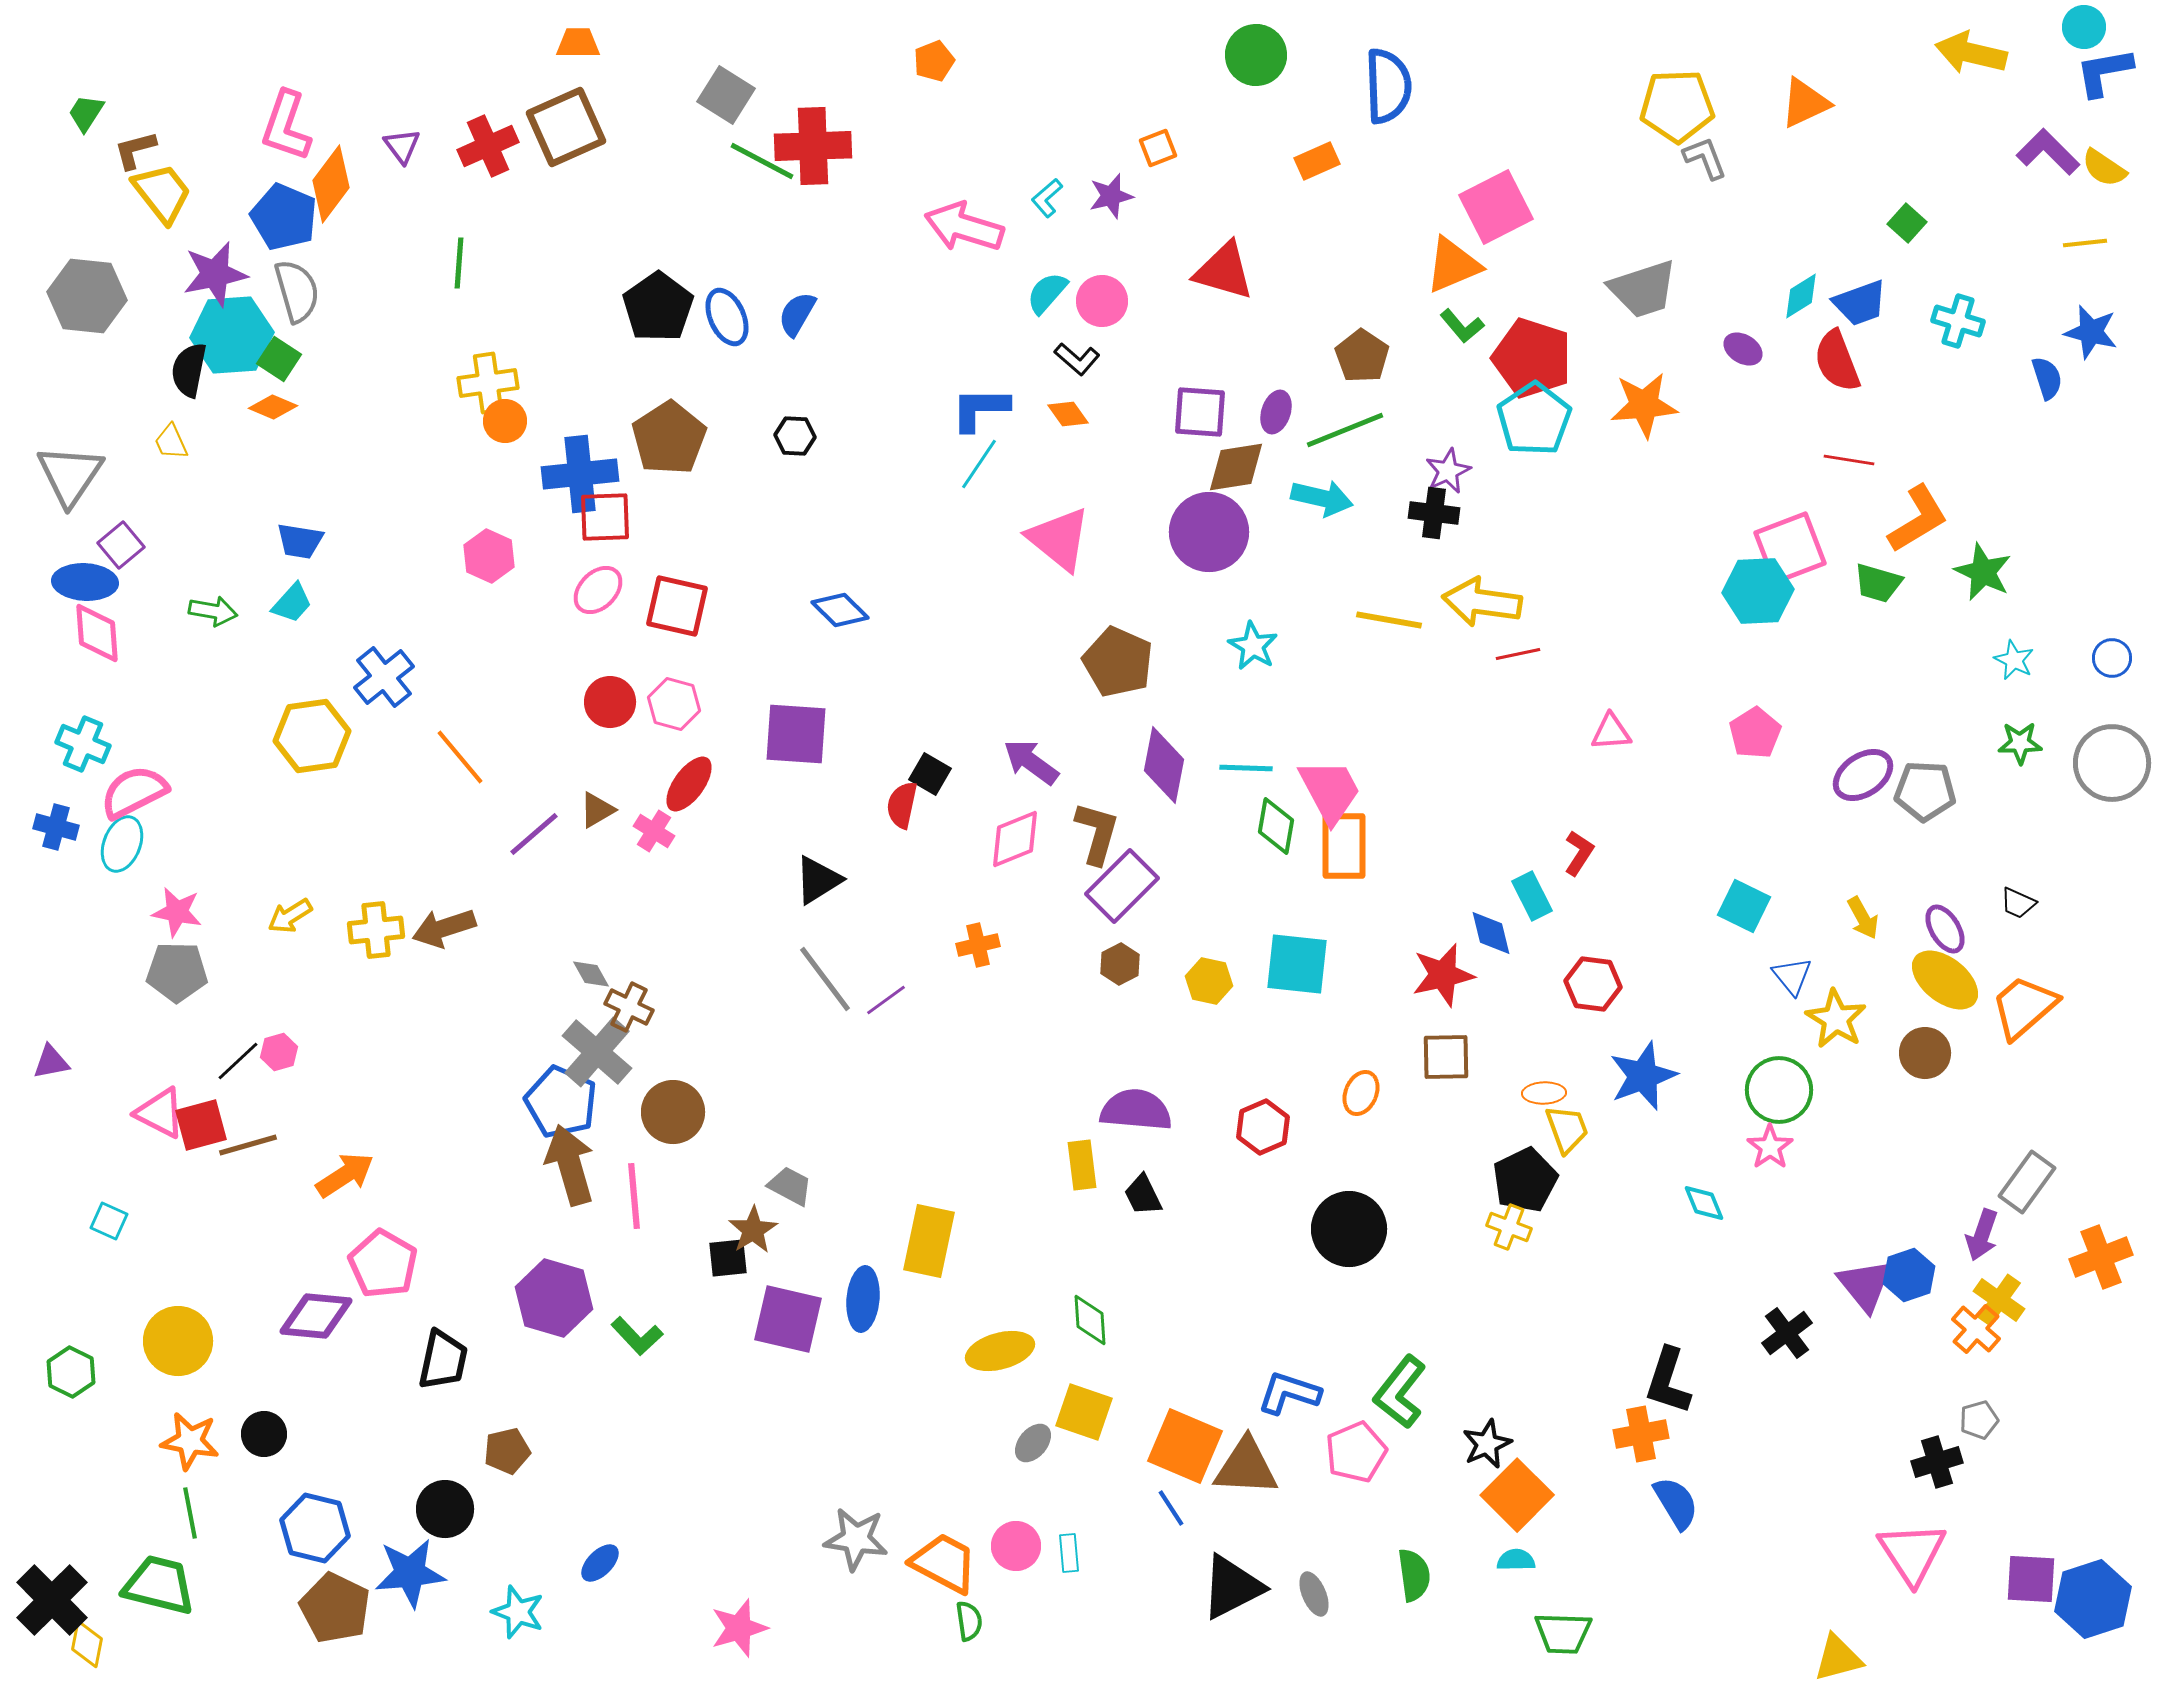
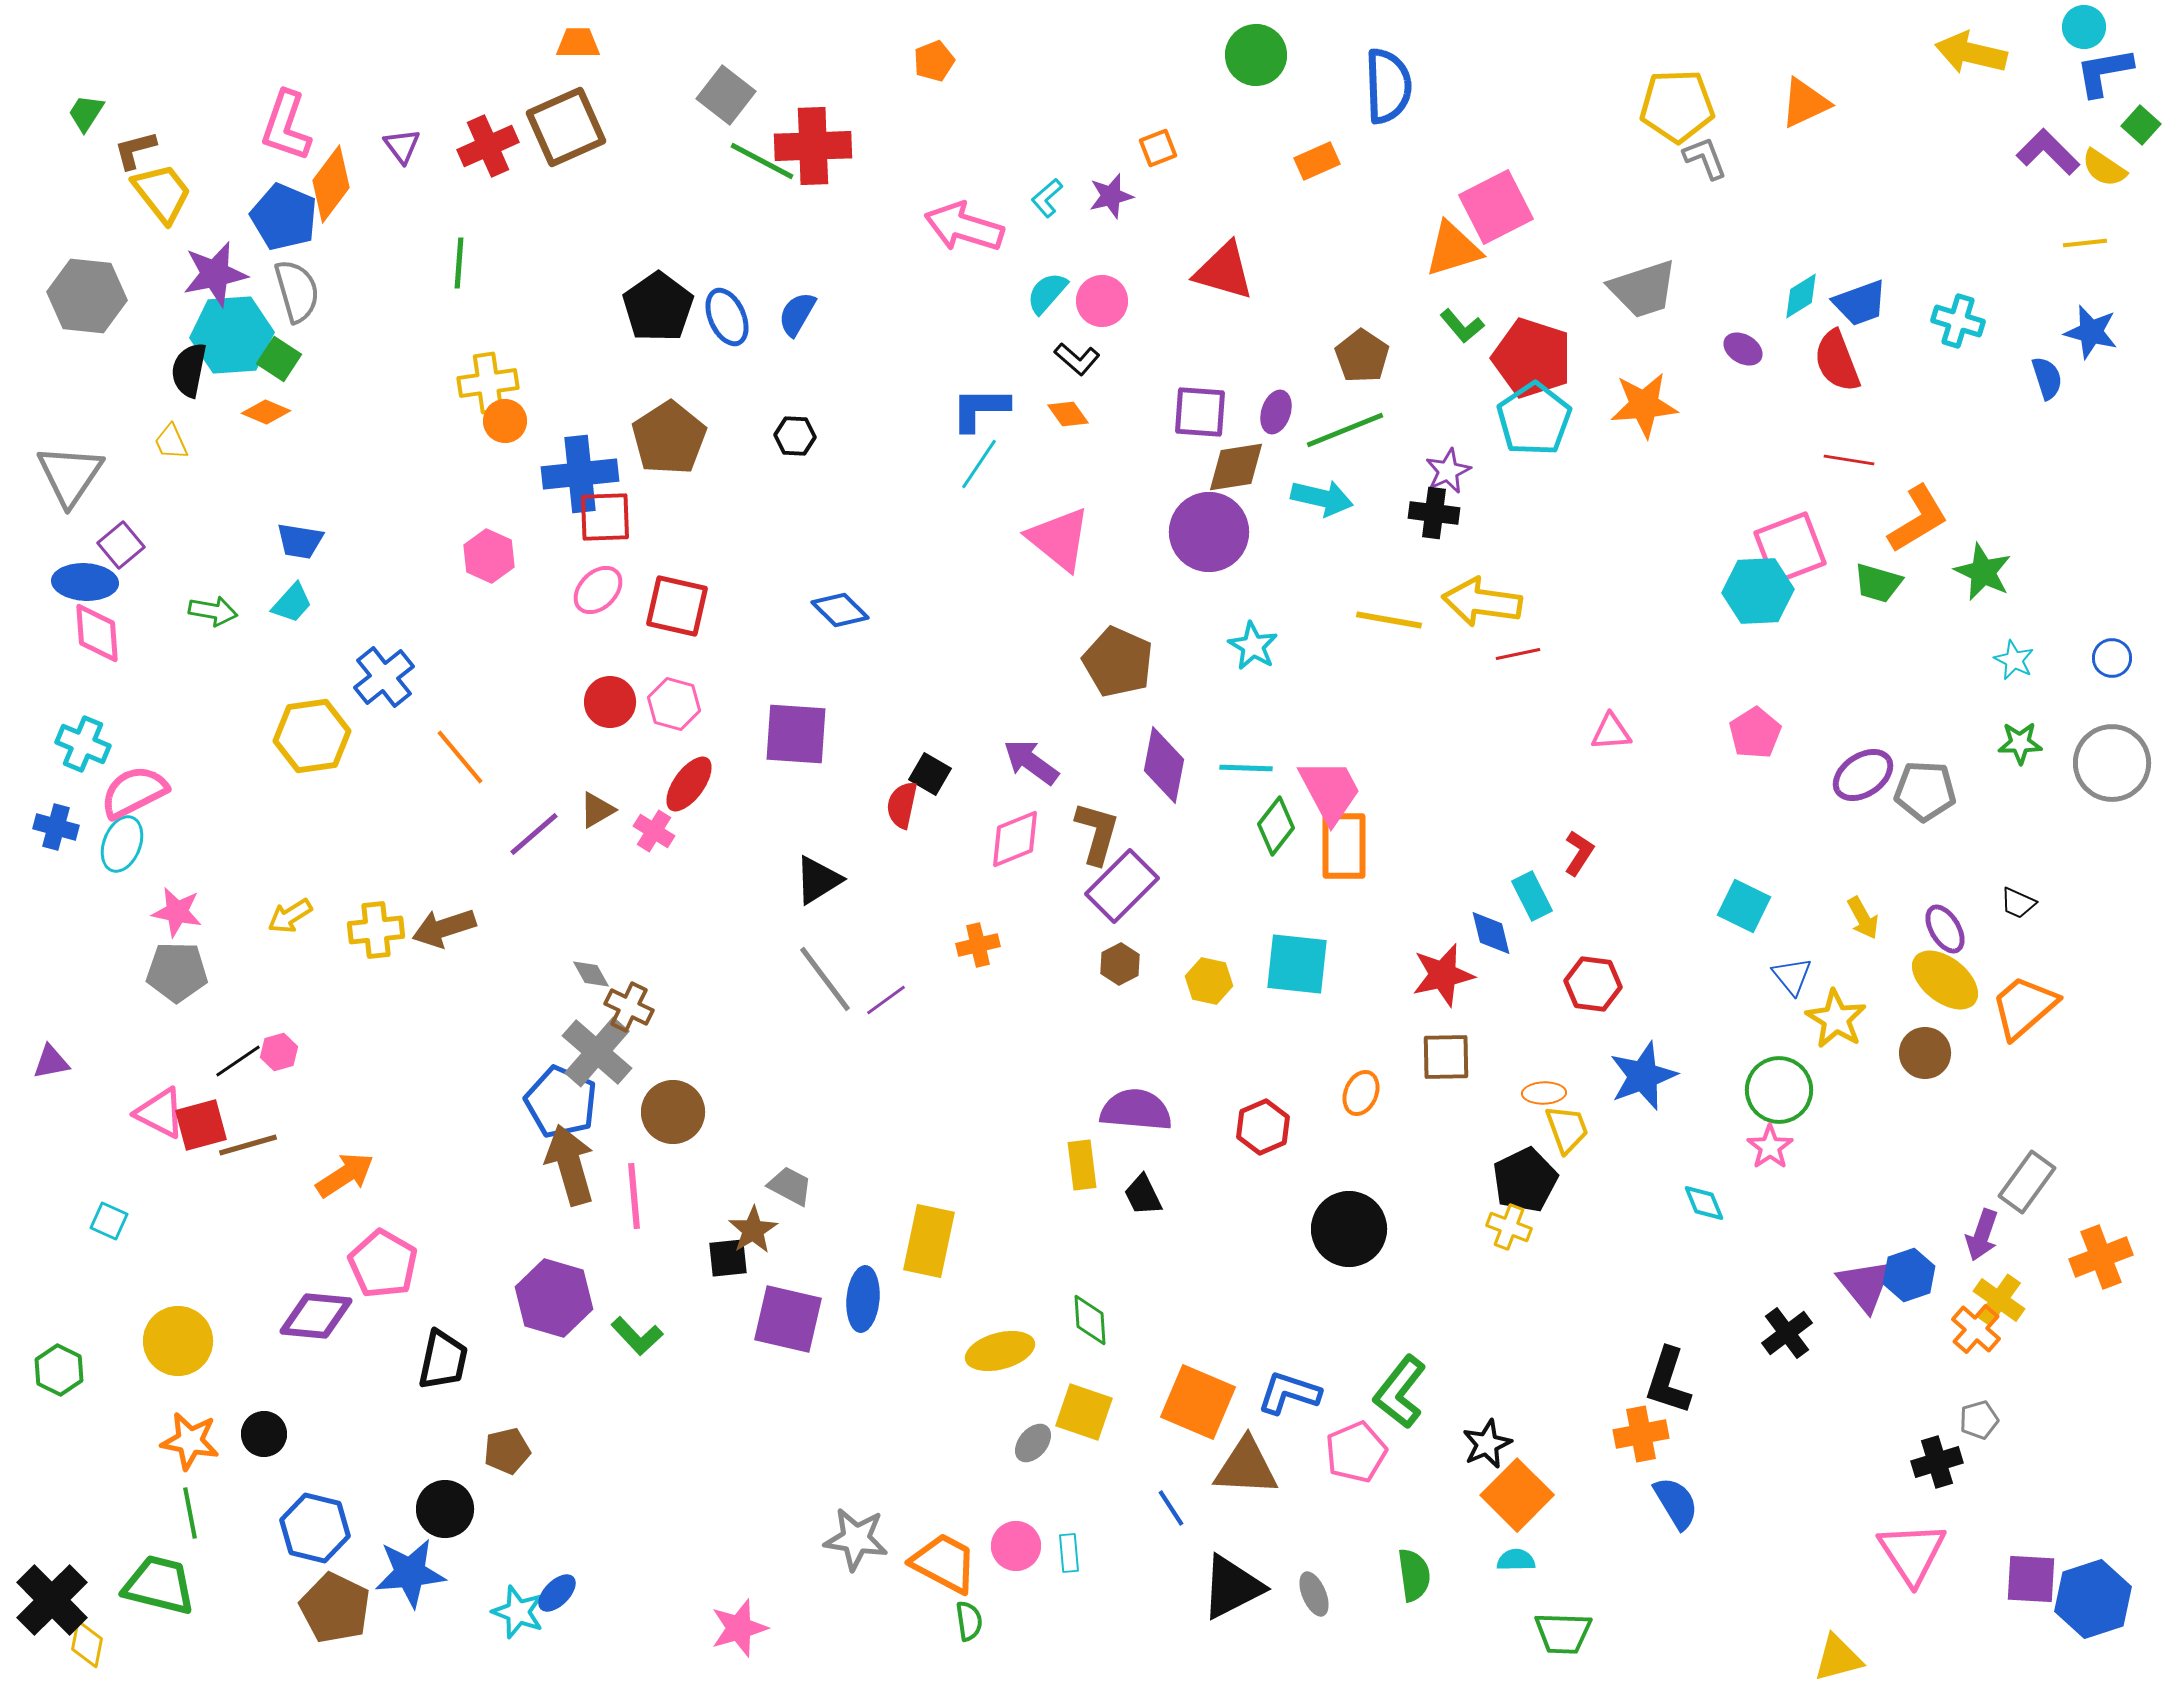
gray square at (726, 95): rotated 6 degrees clockwise
green square at (1907, 223): moved 234 px right, 98 px up
orange triangle at (1453, 265): moved 16 px up; rotated 6 degrees clockwise
orange diamond at (273, 407): moved 7 px left, 5 px down
green diamond at (1276, 826): rotated 28 degrees clockwise
black line at (238, 1061): rotated 9 degrees clockwise
green hexagon at (71, 1372): moved 12 px left, 2 px up
orange square at (1185, 1446): moved 13 px right, 44 px up
blue ellipse at (600, 1563): moved 43 px left, 30 px down
